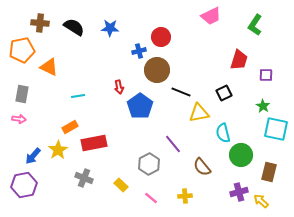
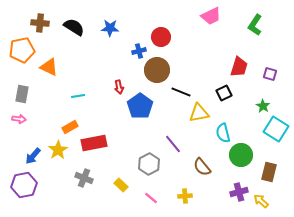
red trapezoid: moved 7 px down
purple square: moved 4 px right, 1 px up; rotated 16 degrees clockwise
cyan square: rotated 20 degrees clockwise
